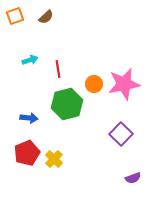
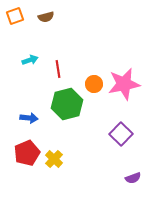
brown semicircle: rotated 28 degrees clockwise
